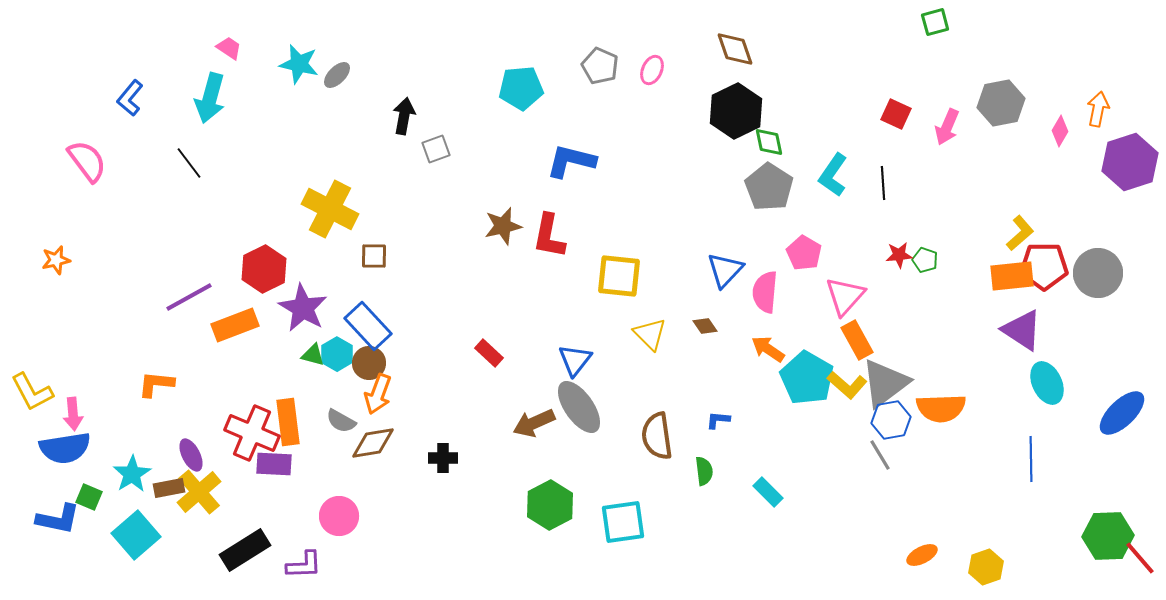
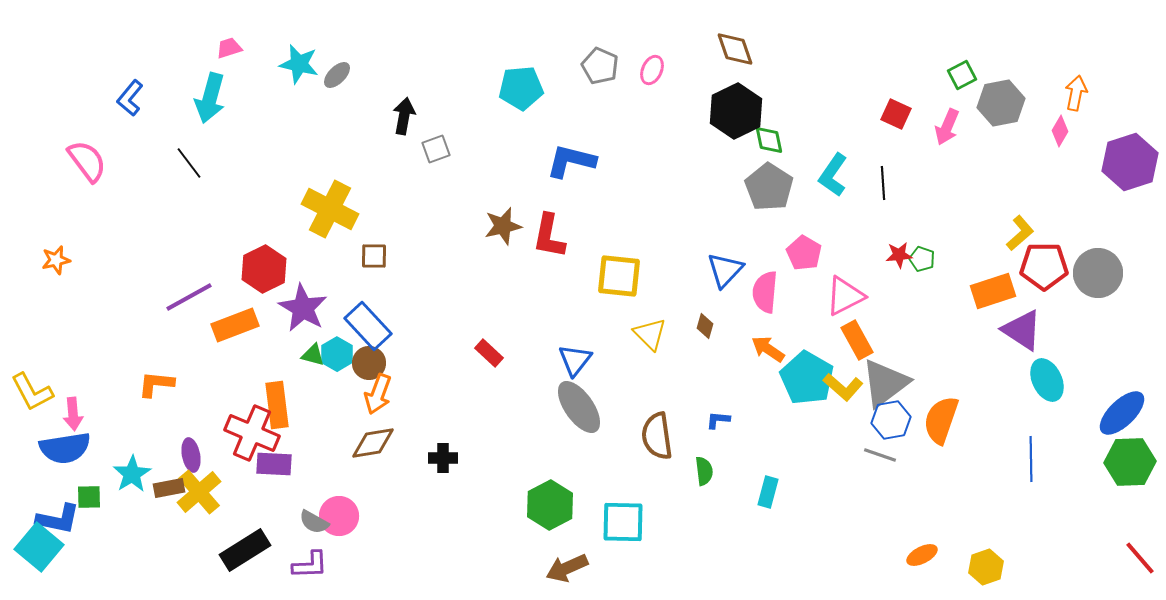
green square at (935, 22): moved 27 px right, 53 px down; rotated 12 degrees counterclockwise
pink trapezoid at (229, 48): rotated 52 degrees counterclockwise
orange arrow at (1098, 109): moved 22 px left, 16 px up
green diamond at (769, 142): moved 2 px up
green pentagon at (925, 260): moved 3 px left, 1 px up
orange rectangle at (1012, 276): moved 19 px left, 15 px down; rotated 12 degrees counterclockwise
pink triangle at (845, 296): rotated 21 degrees clockwise
brown diamond at (705, 326): rotated 50 degrees clockwise
cyan ellipse at (1047, 383): moved 3 px up
yellow L-shape at (847, 385): moved 4 px left, 2 px down
orange semicircle at (941, 408): moved 12 px down; rotated 111 degrees clockwise
gray semicircle at (341, 421): moved 27 px left, 101 px down
orange rectangle at (288, 422): moved 11 px left, 17 px up
brown arrow at (534, 423): moved 33 px right, 145 px down
purple ellipse at (191, 455): rotated 16 degrees clockwise
gray line at (880, 455): rotated 40 degrees counterclockwise
cyan rectangle at (768, 492): rotated 60 degrees clockwise
green square at (89, 497): rotated 24 degrees counterclockwise
cyan square at (623, 522): rotated 9 degrees clockwise
cyan square at (136, 535): moved 97 px left, 12 px down; rotated 9 degrees counterclockwise
green hexagon at (1108, 536): moved 22 px right, 74 px up
purple L-shape at (304, 565): moved 6 px right
